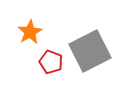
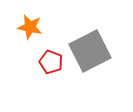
orange star: moved 5 px up; rotated 30 degrees counterclockwise
